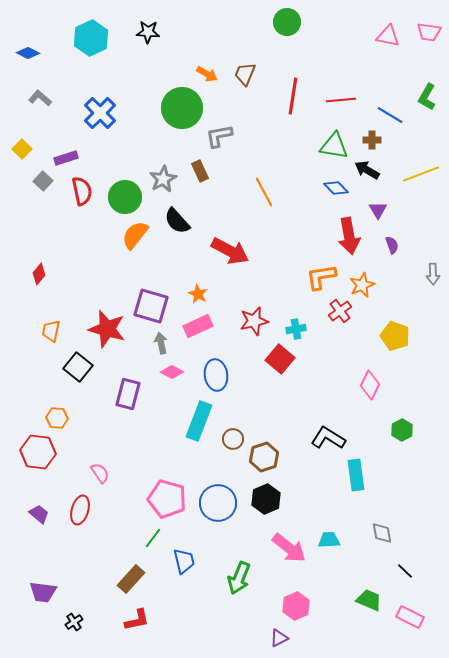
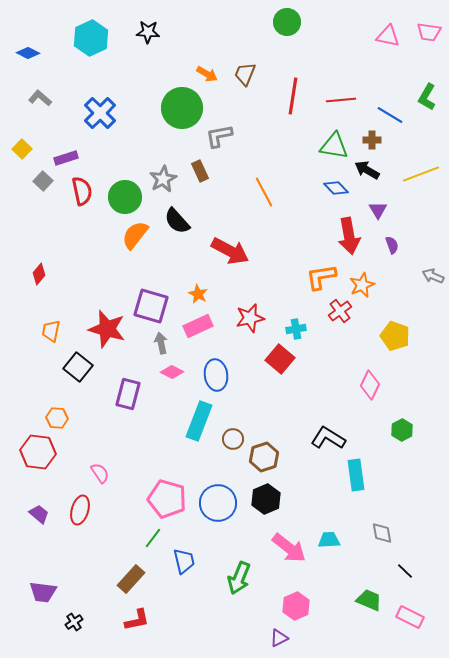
gray arrow at (433, 274): moved 2 px down; rotated 115 degrees clockwise
red star at (254, 321): moved 4 px left, 3 px up
